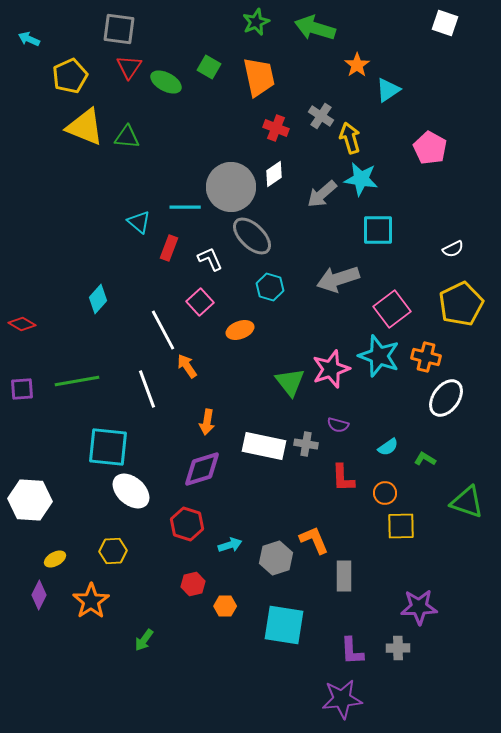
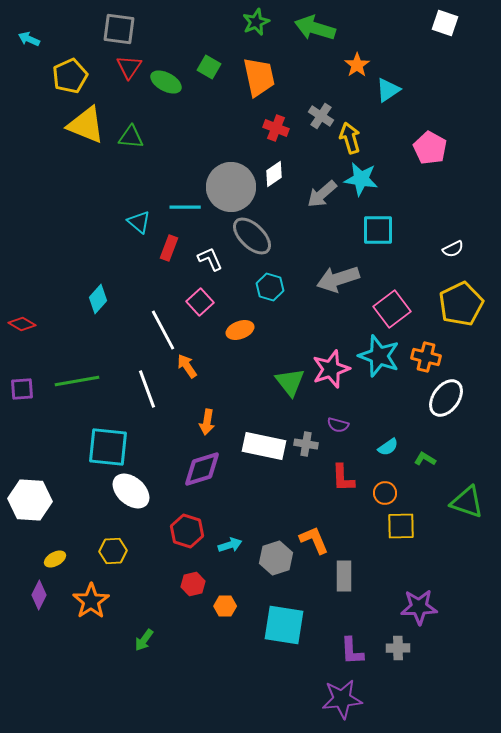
yellow triangle at (85, 127): moved 1 px right, 2 px up
green triangle at (127, 137): moved 4 px right
red hexagon at (187, 524): moved 7 px down
